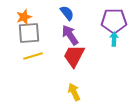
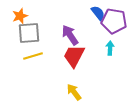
blue semicircle: moved 31 px right
orange star: moved 4 px left, 1 px up
purple pentagon: rotated 10 degrees clockwise
cyan arrow: moved 4 px left, 9 px down
yellow arrow: rotated 12 degrees counterclockwise
